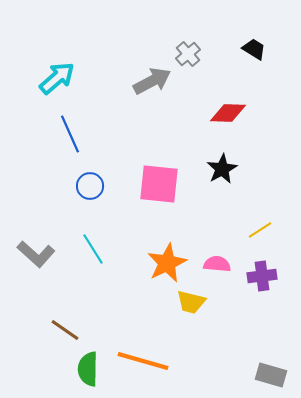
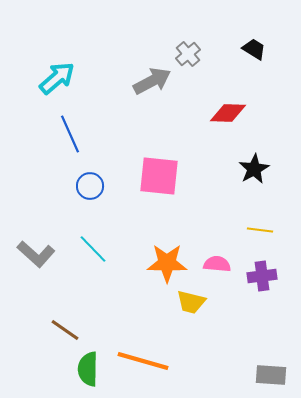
black star: moved 32 px right
pink square: moved 8 px up
yellow line: rotated 40 degrees clockwise
cyan line: rotated 12 degrees counterclockwise
orange star: rotated 27 degrees clockwise
gray rectangle: rotated 12 degrees counterclockwise
